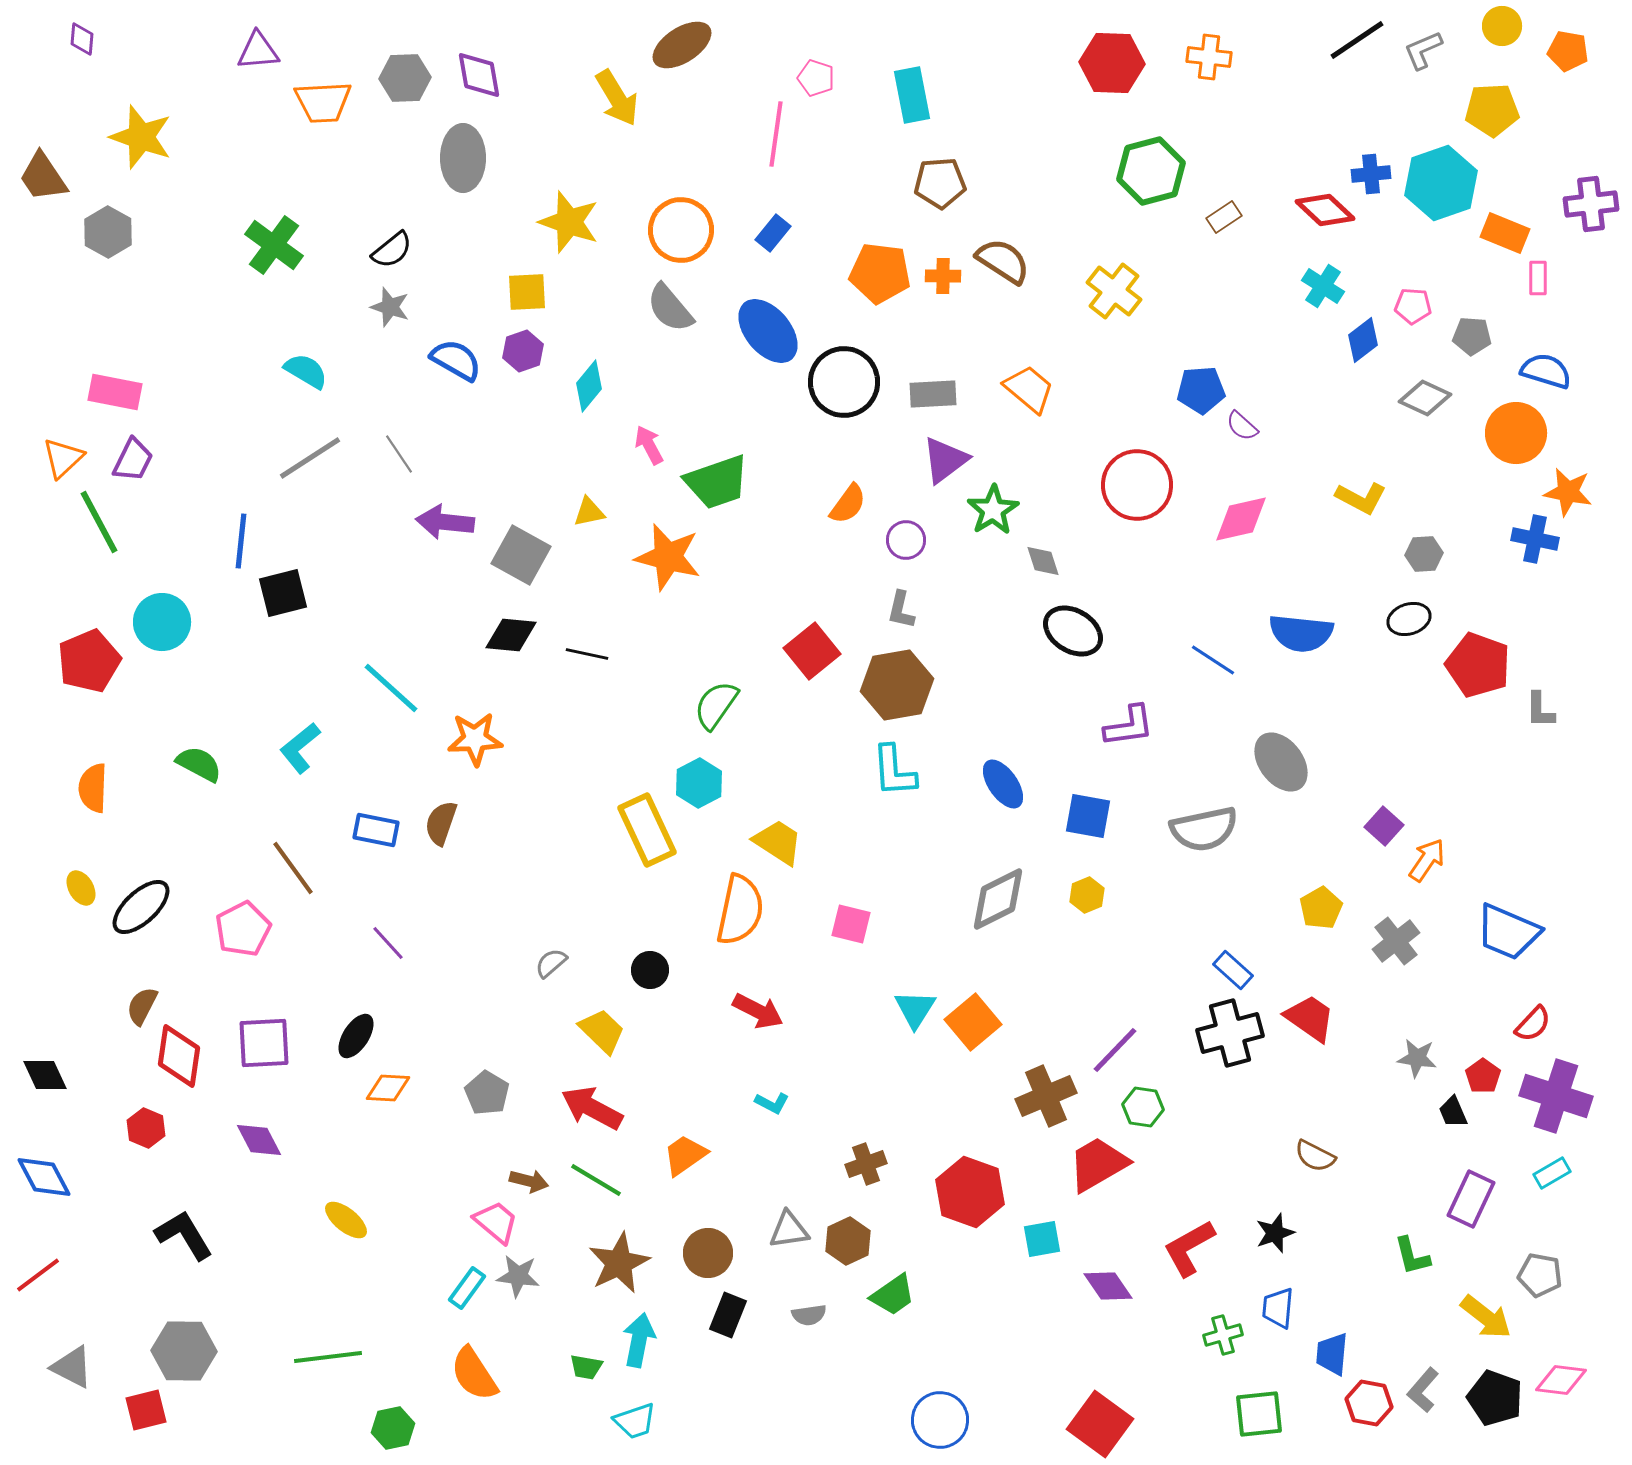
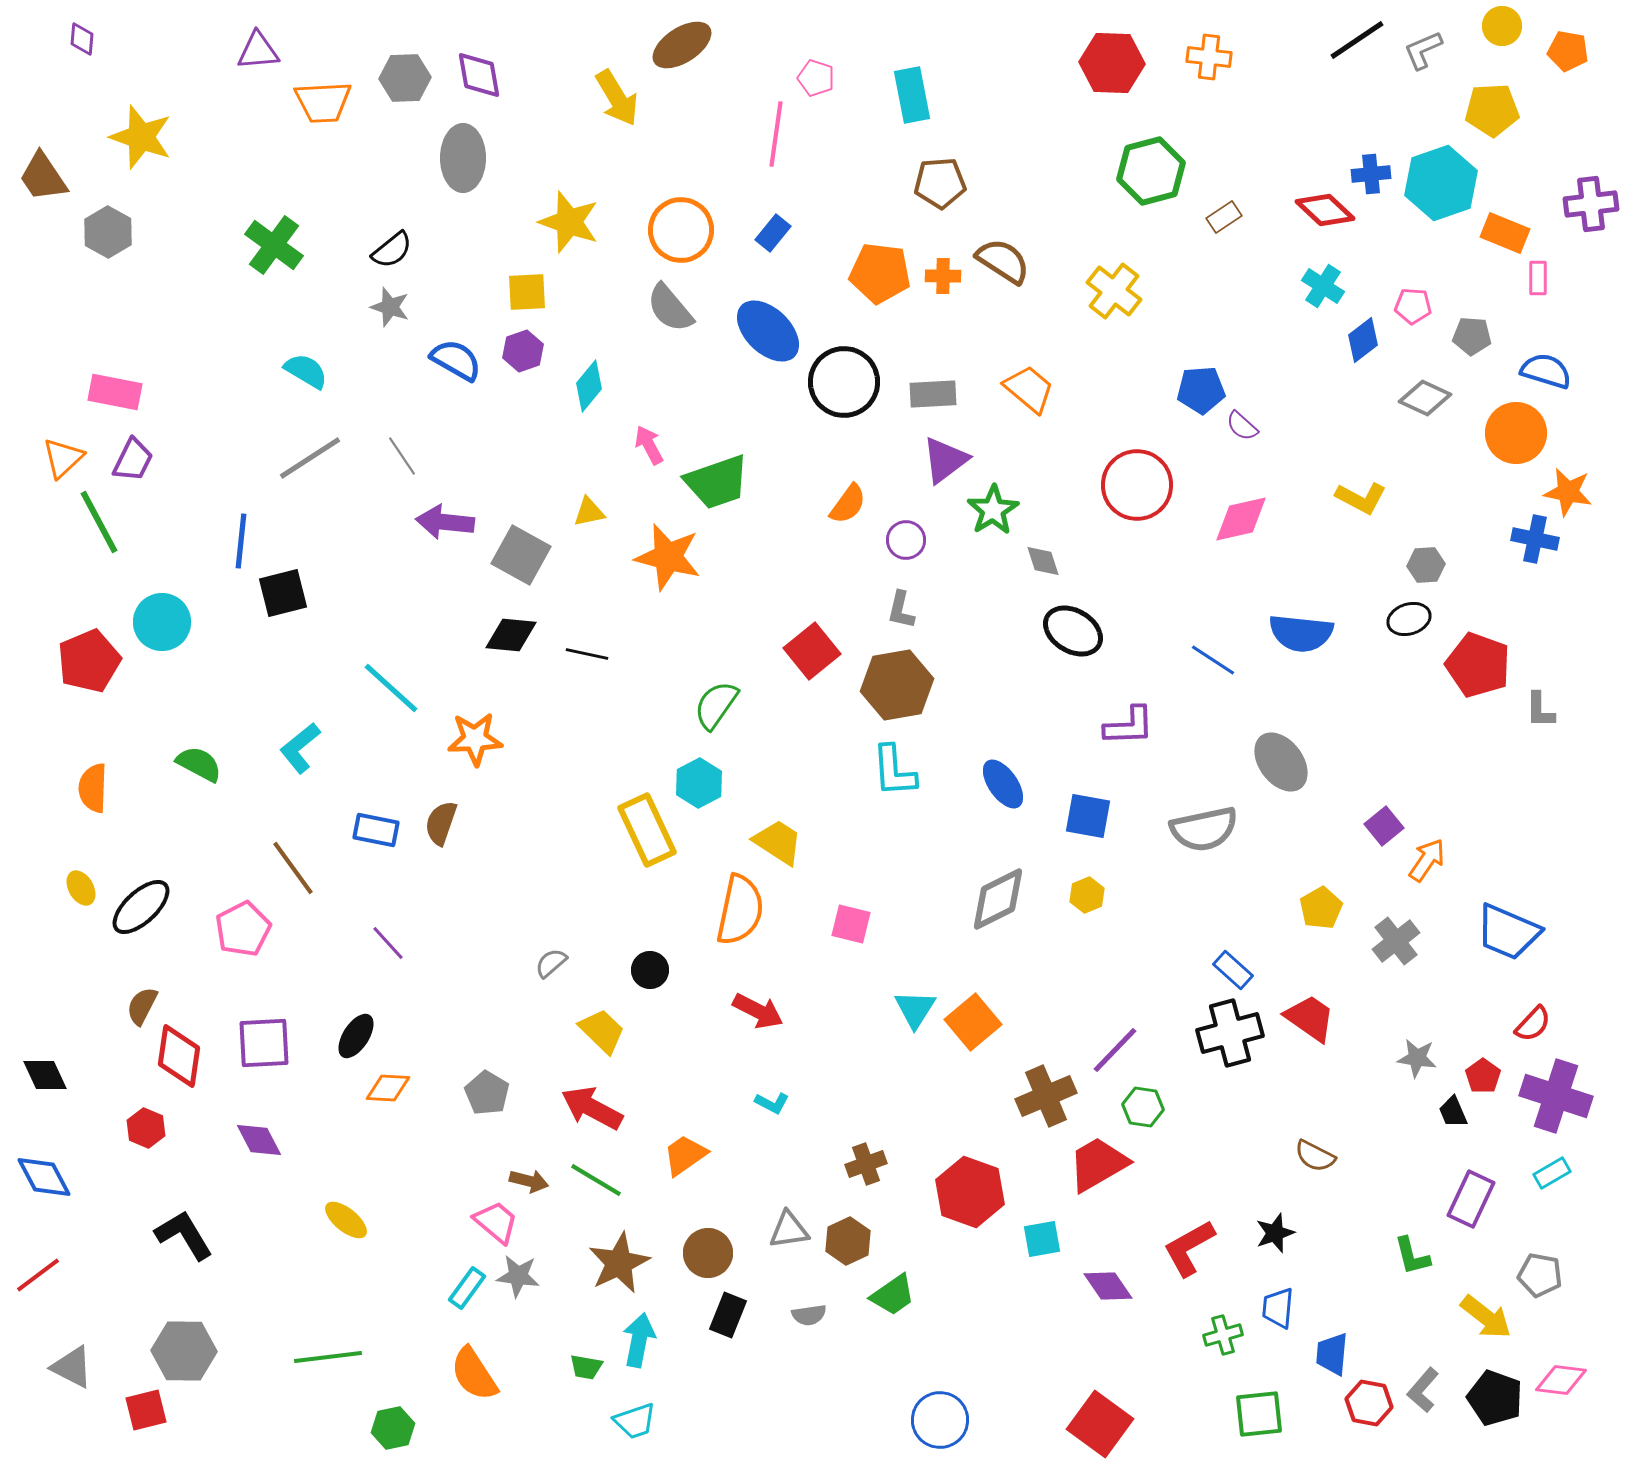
blue ellipse at (768, 331): rotated 6 degrees counterclockwise
gray line at (399, 454): moved 3 px right, 2 px down
gray hexagon at (1424, 554): moved 2 px right, 11 px down
purple L-shape at (1129, 726): rotated 6 degrees clockwise
purple square at (1384, 826): rotated 9 degrees clockwise
